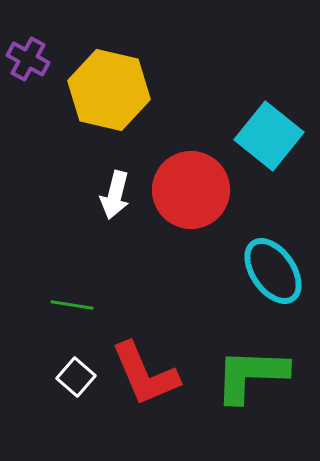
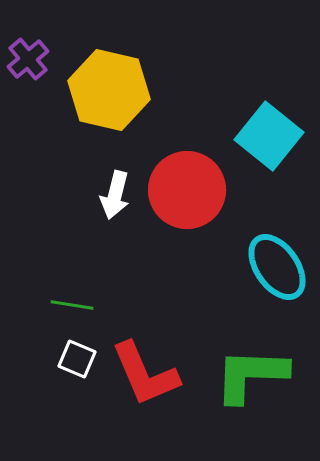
purple cross: rotated 21 degrees clockwise
red circle: moved 4 px left
cyan ellipse: moved 4 px right, 4 px up
white square: moved 1 px right, 18 px up; rotated 18 degrees counterclockwise
